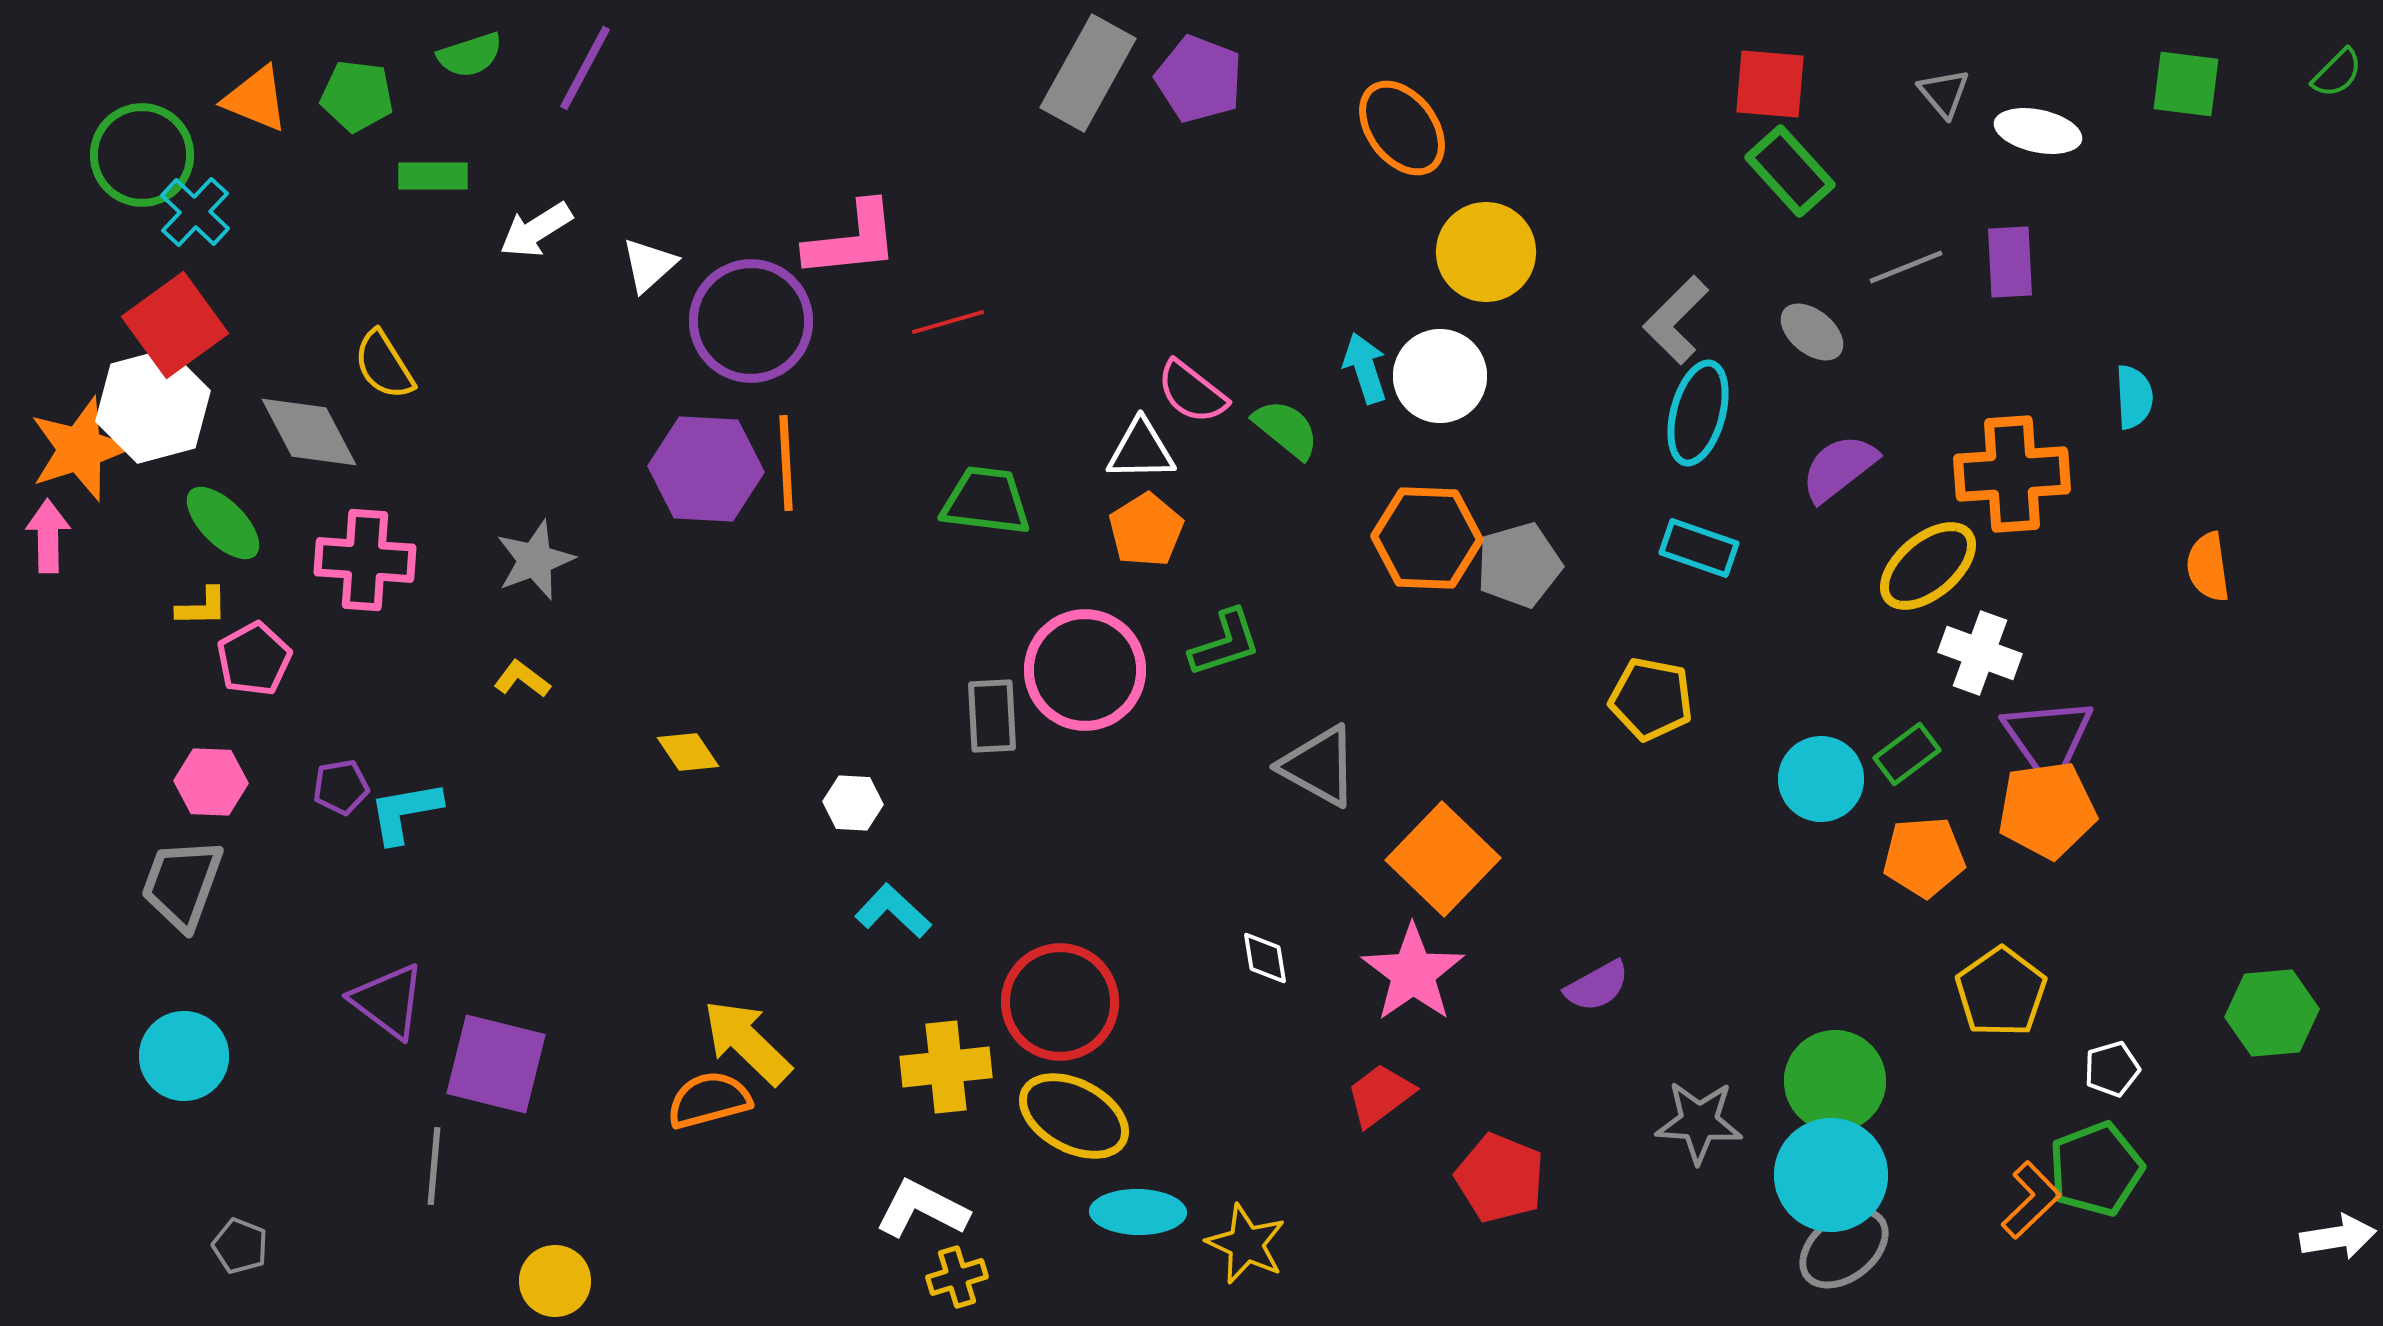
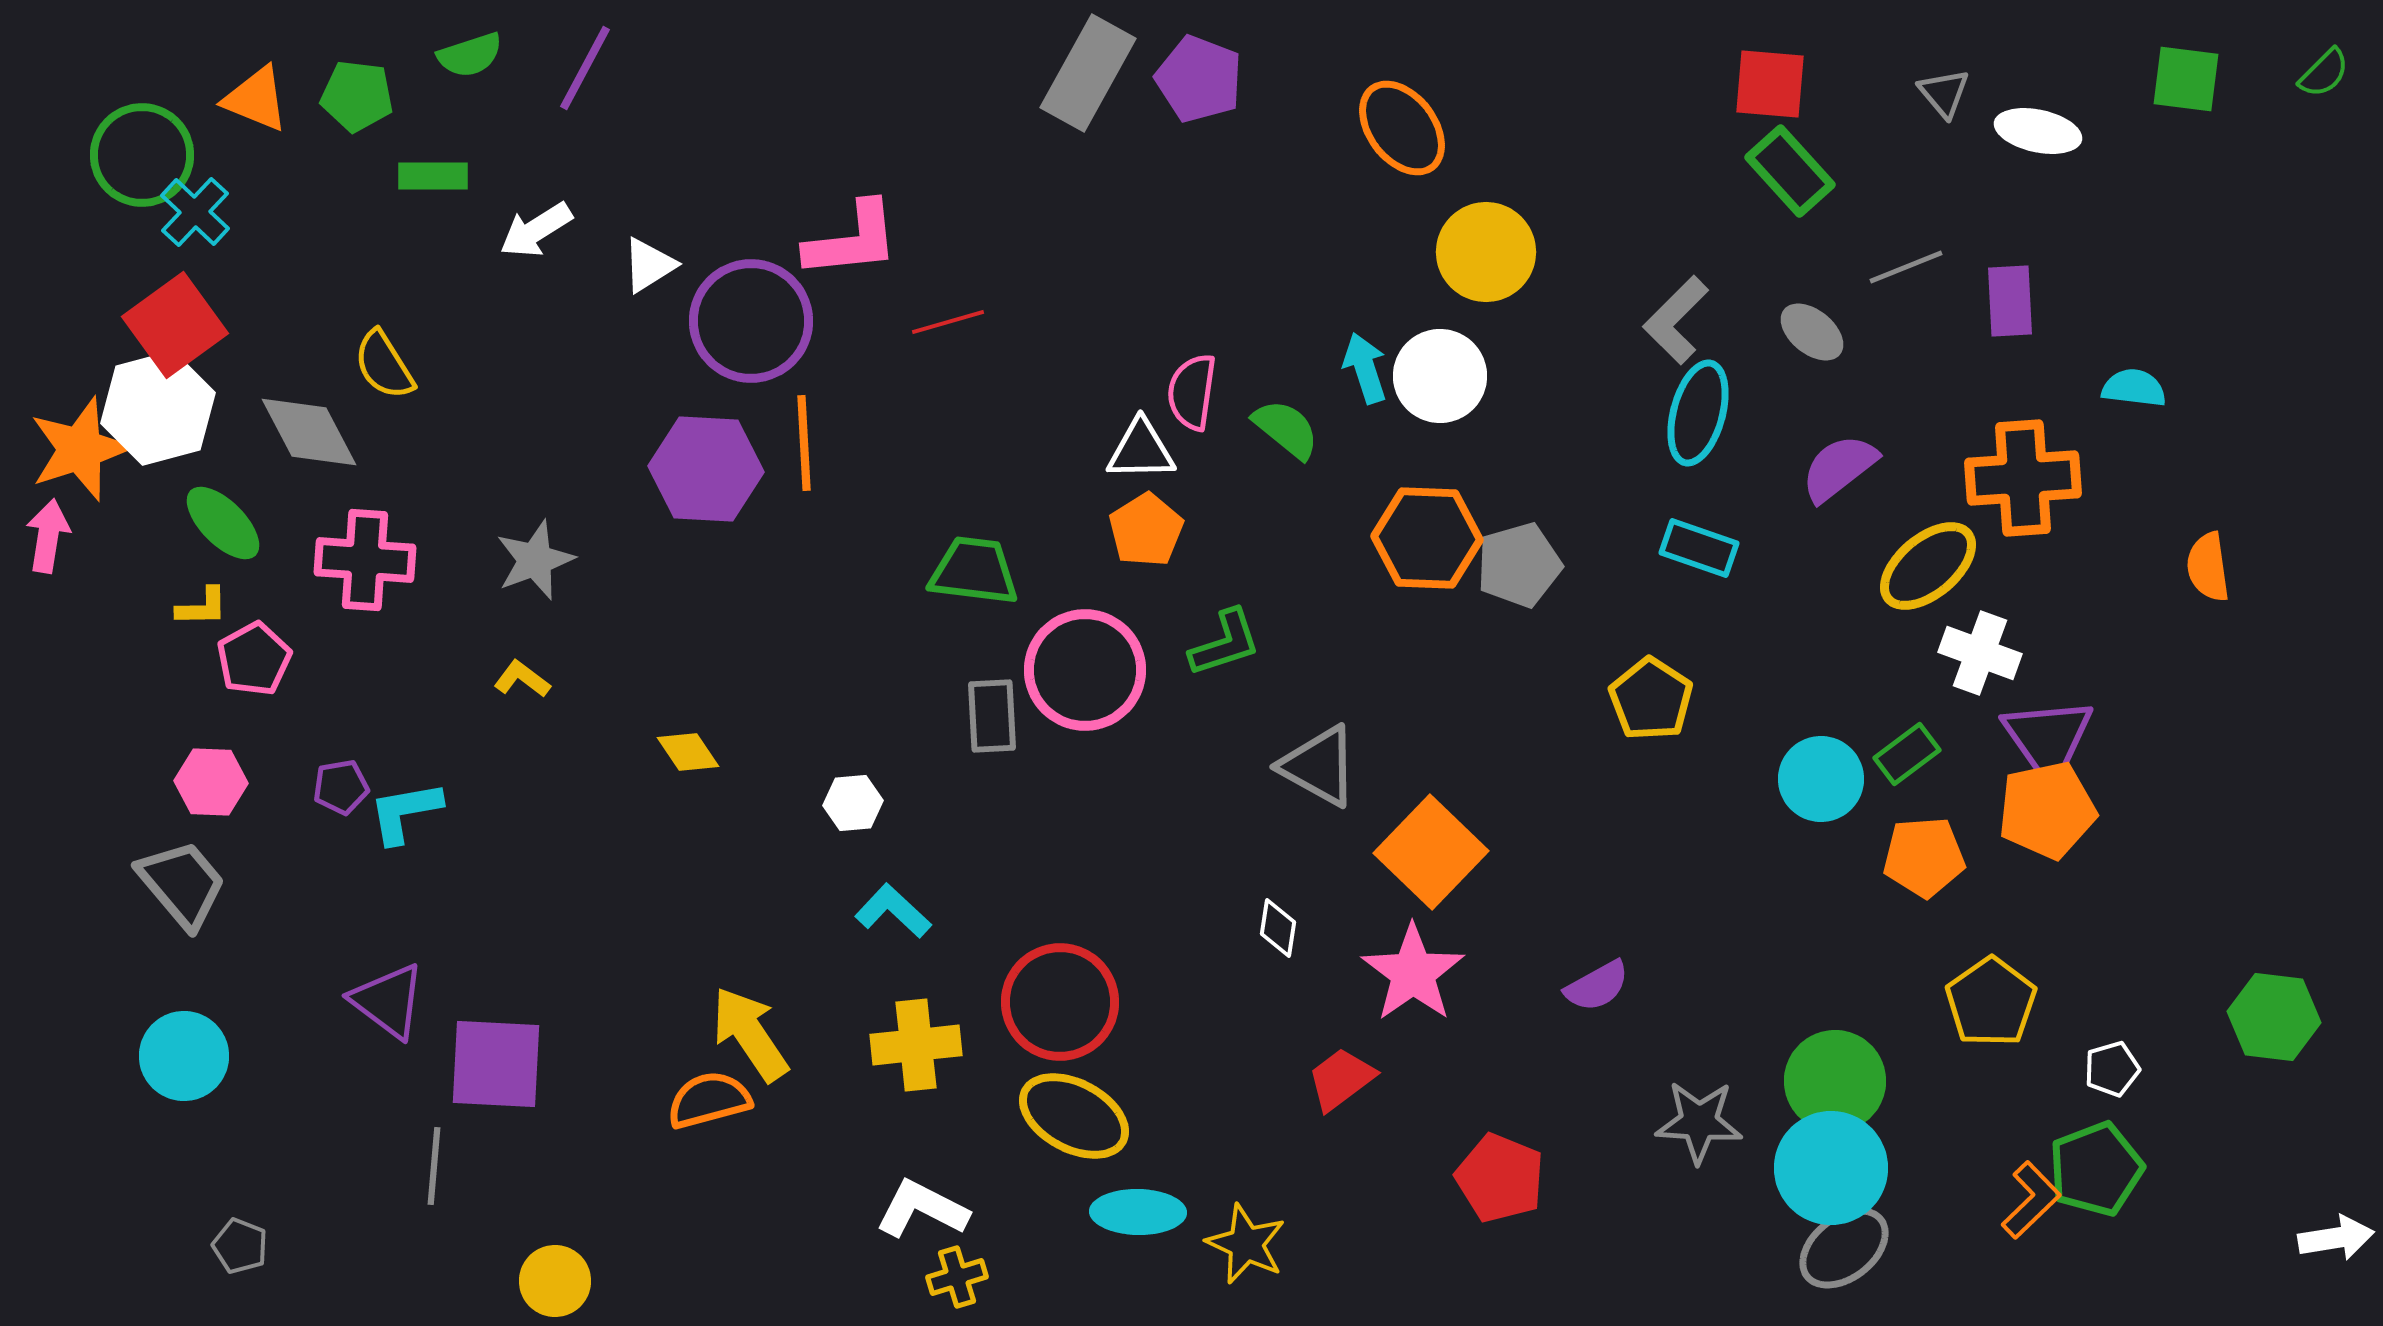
green semicircle at (2337, 73): moved 13 px left
green square at (2186, 84): moved 5 px up
purple rectangle at (2010, 262): moved 39 px down
white triangle at (649, 265): rotated 10 degrees clockwise
pink semicircle at (1192, 392): rotated 60 degrees clockwise
cyan semicircle at (2134, 397): moved 9 px up; rotated 80 degrees counterclockwise
white hexagon at (153, 406): moved 5 px right, 2 px down
orange line at (786, 463): moved 18 px right, 20 px up
orange cross at (2012, 474): moved 11 px right, 4 px down
green trapezoid at (986, 501): moved 12 px left, 70 px down
pink arrow at (48, 536): rotated 10 degrees clockwise
yellow pentagon at (1651, 699): rotated 22 degrees clockwise
white hexagon at (853, 803): rotated 8 degrees counterclockwise
orange pentagon at (2047, 810): rotated 4 degrees counterclockwise
orange square at (1443, 859): moved 12 px left, 7 px up
gray trapezoid at (182, 884): rotated 120 degrees clockwise
white diamond at (1265, 958): moved 13 px right, 30 px up; rotated 18 degrees clockwise
yellow pentagon at (2001, 992): moved 10 px left, 10 px down
green hexagon at (2272, 1013): moved 2 px right, 4 px down; rotated 12 degrees clockwise
yellow arrow at (747, 1042): moved 3 px right, 8 px up; rotated 12 degrees clockwise
purple square at (496, 1064): rotated 11 degrees counterclockwise
yellow cross at (946, 1067): moved 30 px left, 22 px up
red trapezoid at (1380, 1095): moved 39 px left, 16 px up
cyan circle at (1831, 1175): moved 7 px up
white arrow at (2338, 1237): moved 2 px left, 1 px down
